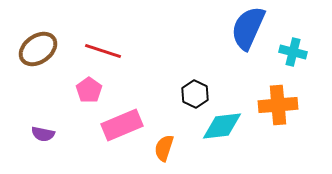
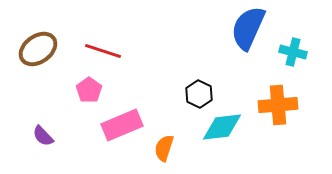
black hexagon: moved 4 px right
cyan diamond: moved 1 px down
purple semicircle: moved 2 px down; rotated 35 degrees clockwise
